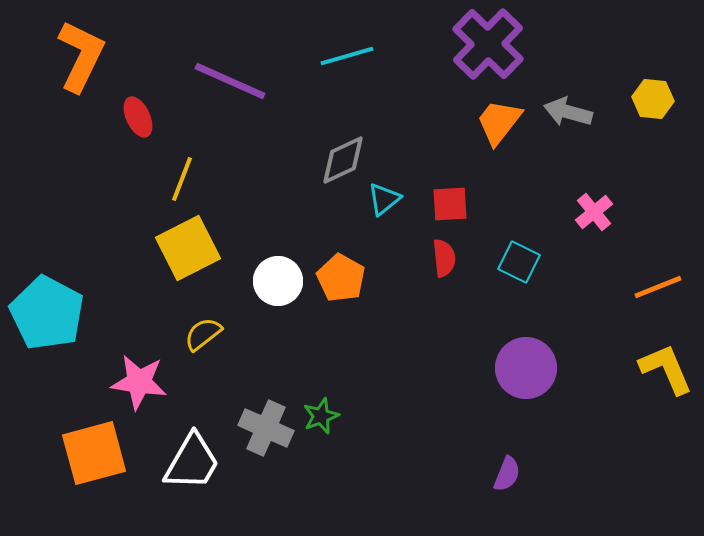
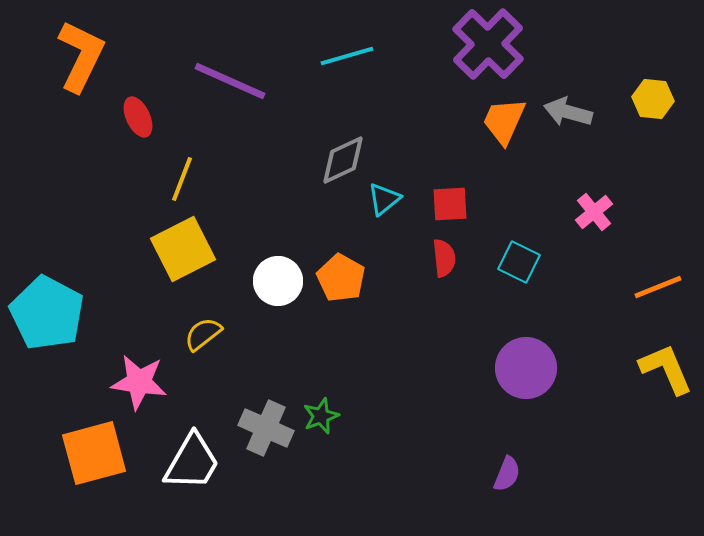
orange trapezoid: moved 5 px right, 1 px up; rotated 14 degrees counterclockwise
yellow square: moved 5 px left, 1 px down
